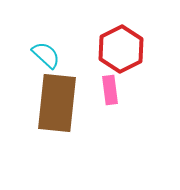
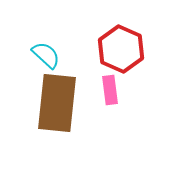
red hexagon: rotated 9 degrees counterclockwise
